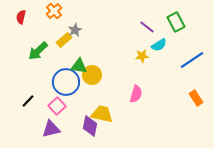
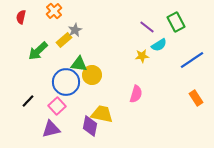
green triangle: moved 2 px up
